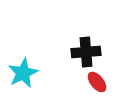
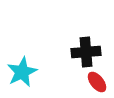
cyan star: moved 1 px left, 1 px up
